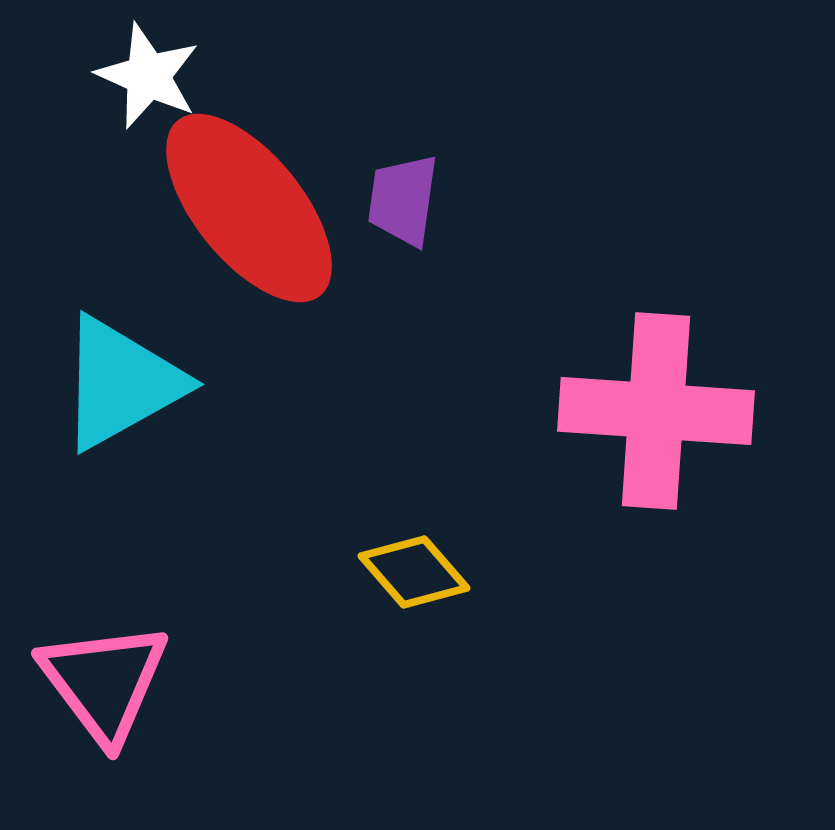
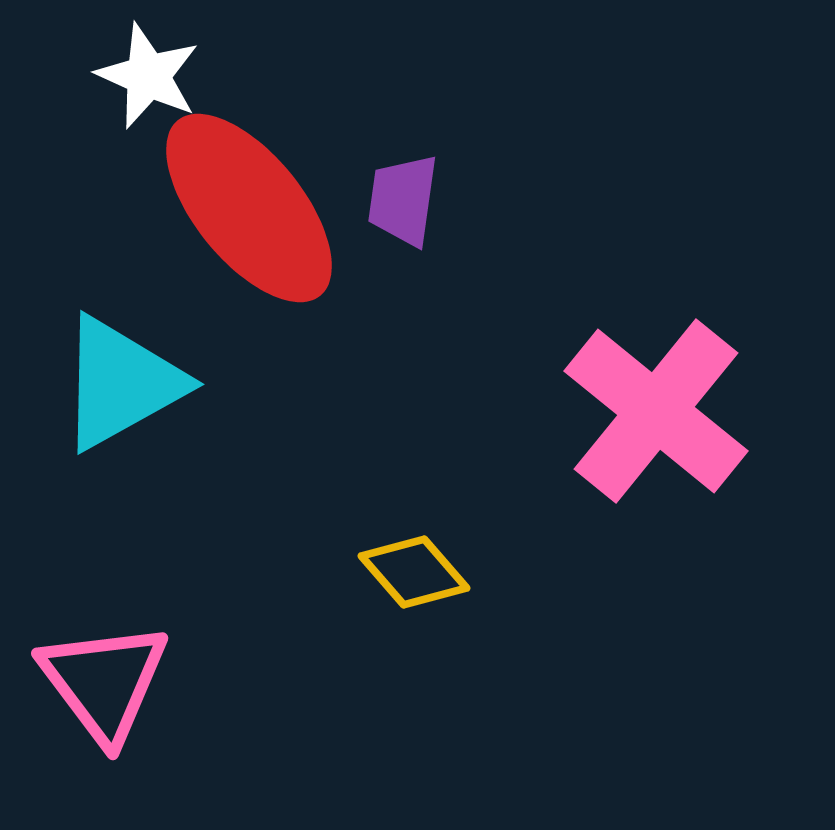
pink cross: rotated 35 degrees clockwise
